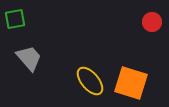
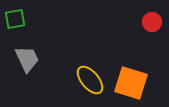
gray trapezoid: moved 2 px left, 1 px down; rotated 16 degrees clockwise
yellow ellipse: moved 1 px up
